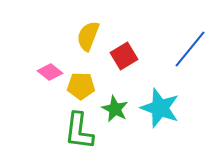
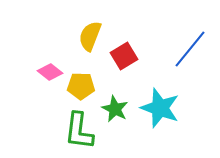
yellow semicircle: moved 2 px right
